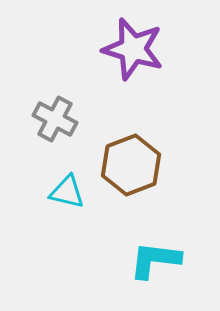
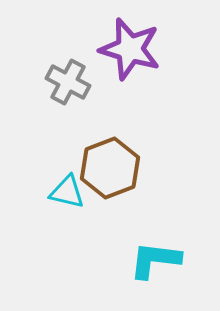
purple star: moved 3 px left
gray cross: moved 13 px right, 37 px up
brown hexagon: moved 21 px left, 3 px down
